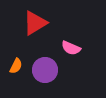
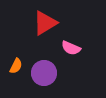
red triangle: moved 10 px right
purple circle: moved 1 px left, 3 px down
